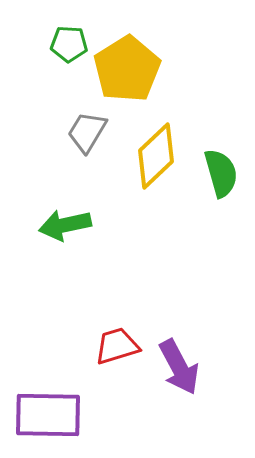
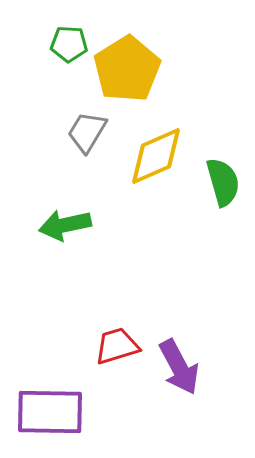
yellow diamond: rotated 20 degrees clockwise
green semicircle: moved 2 px right, 9 px down
purple rectangle: moved 2 px right, 3 px up
